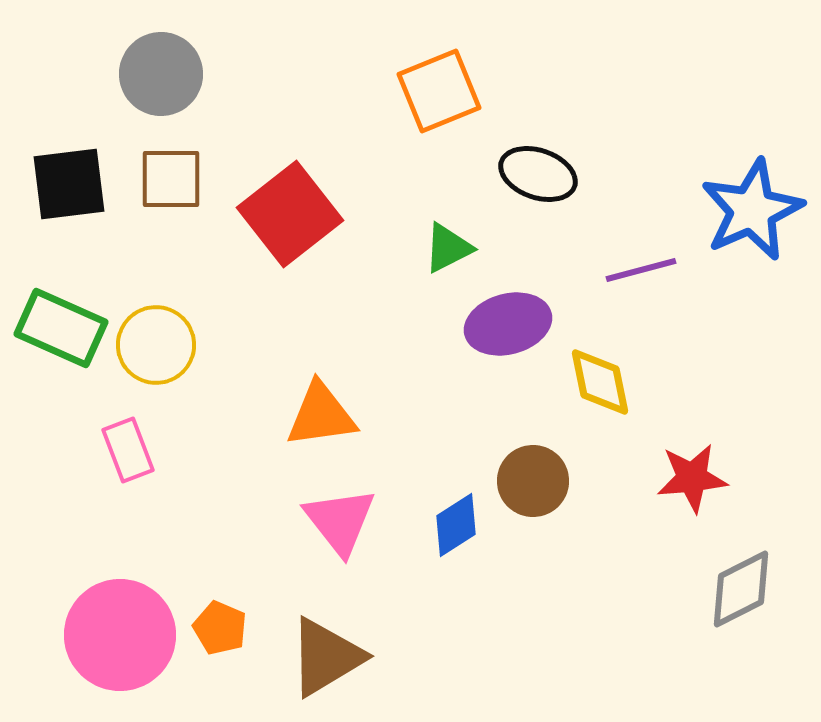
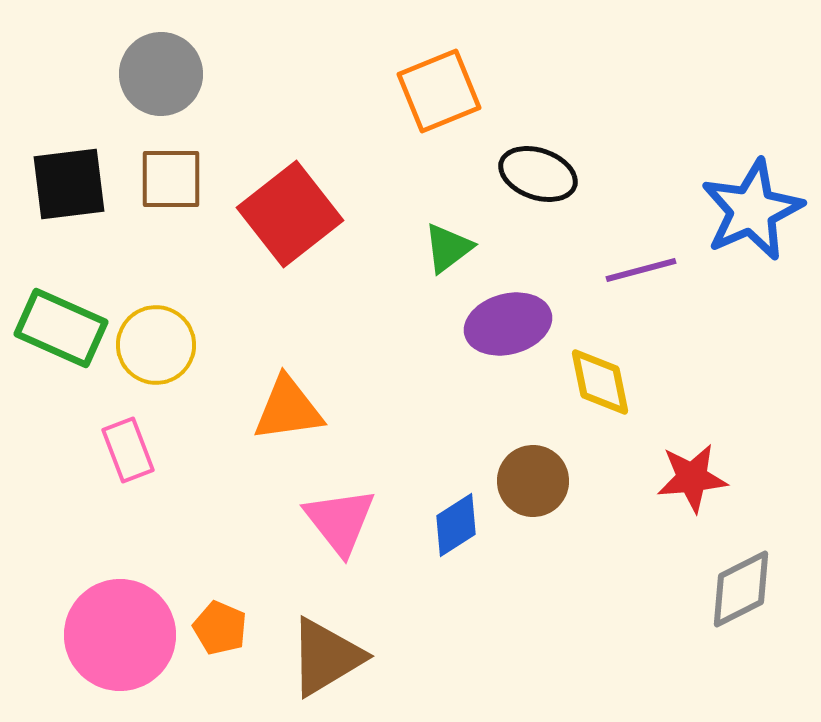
green triangle: rotated 10 degrees counterclockwise
orange triangle: moved 33 px left, 6 px up
